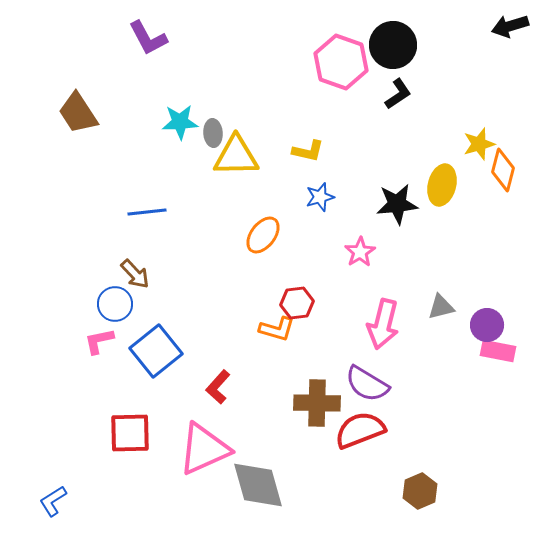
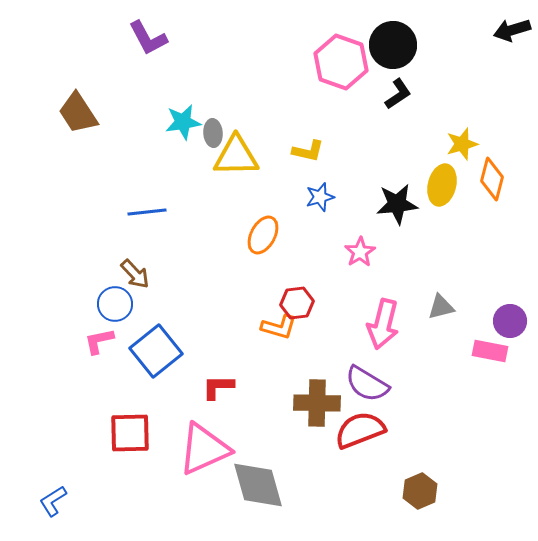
black arrow: moved 2 px right, 4 px down
cyan star: moved 3 px right; rotated 6 degrees counterclockwise
yellow star: moved 17 px left
orange diamond: moved 11 px left, 9 px down
orange ellipse: rotated 9 degrees counterclockwise
purple circle: moved 23 px right, 4 px up
orange L-shape: moved 2 px right, 2 px up
pink rectangle: moved 8 px left
red L-shape: rotated 48 degrees clockwise
